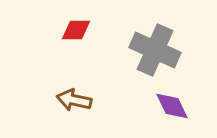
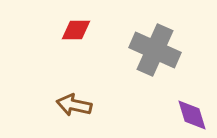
brown arrow: moved 5 px down
purple diamond: moved 20 px right, 9 px down; rotated 9 degrees clockwise
